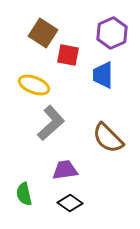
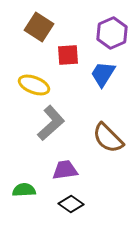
brown square: moved 4 px left, 6 px up
red square: rotated 15 degrees counterclockwise
blue trapezoid: moved 1 px up; rotated 32 degrees clockwise
green semicircle: moved 4 px up; rotated 100 degrees clockwise
black diamond: moved 1 px right, 1 px down
